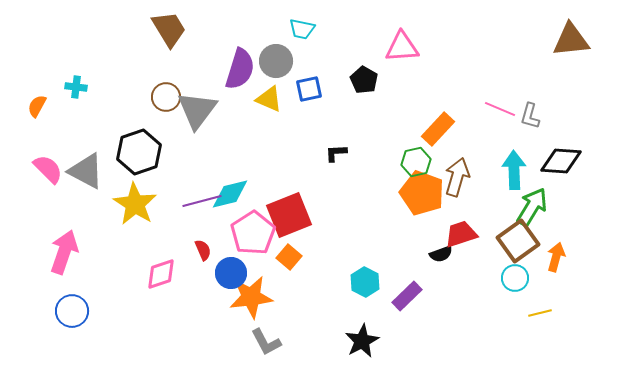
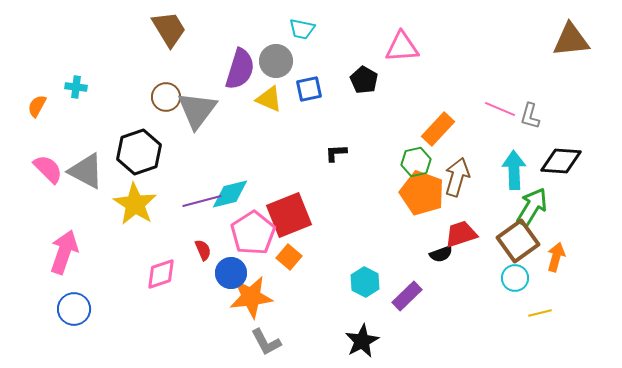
blue circle at (72, 311): moved 2 px right, 2 px up
